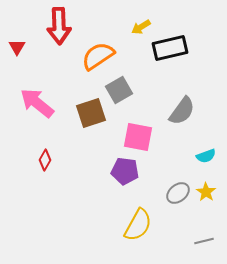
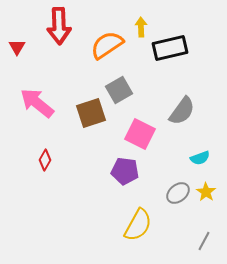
yellow arrow: rotated 120 degrees clockwise
orange semicircle: moved 9 px right, 11 px up
pink square: moved 2 px right, 3 px up; rotated 16 degrees clockwise
cyan semicircle: moved 6 px left, 2 px down
gray line: rotated 48 degrees counterclockwise
